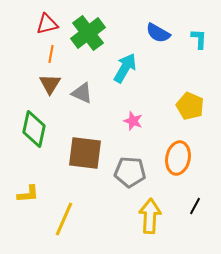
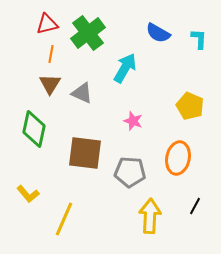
yellow L-shape: rotated 55 degrees clockwise
